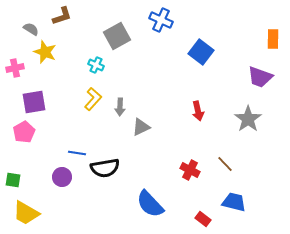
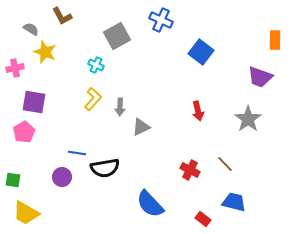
brown L-shape: rotated 80 degrees clockwise
orange rectangle: moved 2 px right, 1 px down
purple square: rotated 20 degrees clockwise
